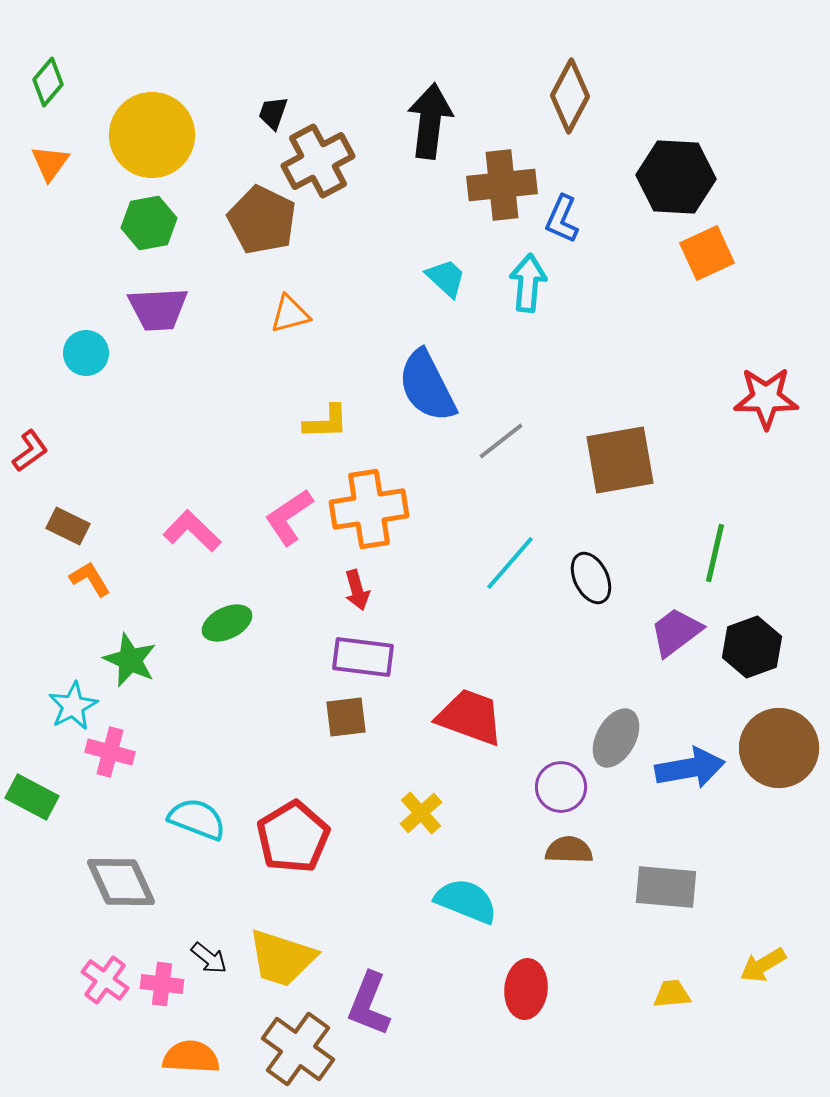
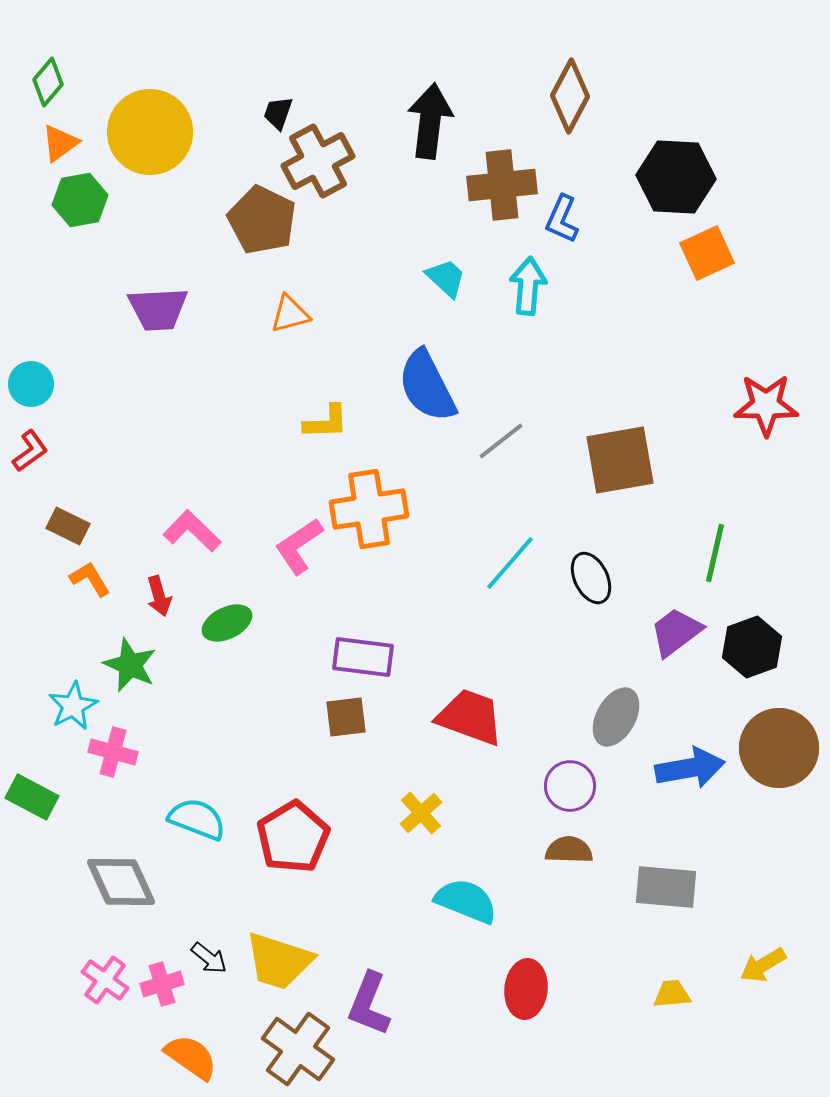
black trapezoid at (273, 113): moved 5 px right
yellow circle at (152, 135): moved 2 px left, 3 px up
orange triangle at (50, 163): moved 10 px right, 20 px up; rotated 18 degrees clockwise
green hexagon at (149, 223): moved 69 px left, 23 px up
cyan arrow at (528, 283): moved 3 px down
cyan circle at (86, 353): moved 55 px left, 31 px down
red star at (766, 398): moved 7 px down
pink L-shape at (289, 517): moved 10 px right, 29 px down
red arrow at (357, 590): moved 198 px left, 6 px down
green star at (130, 660): moved 5 px down
gray ellipse at (616, 738): moved 21 px up
pink cross at (110, 752): moved 3 px right
purple circle at (561, 787): moved 9 px right, 1 px up
yellow trapezoid at (282, 958): moved 3 px left, 3 px down
pink cross at (162, 984): rotated 24 degrees counterclockwise
orange semicircle at (191, 1057): rotated 32 degrees clockwise
